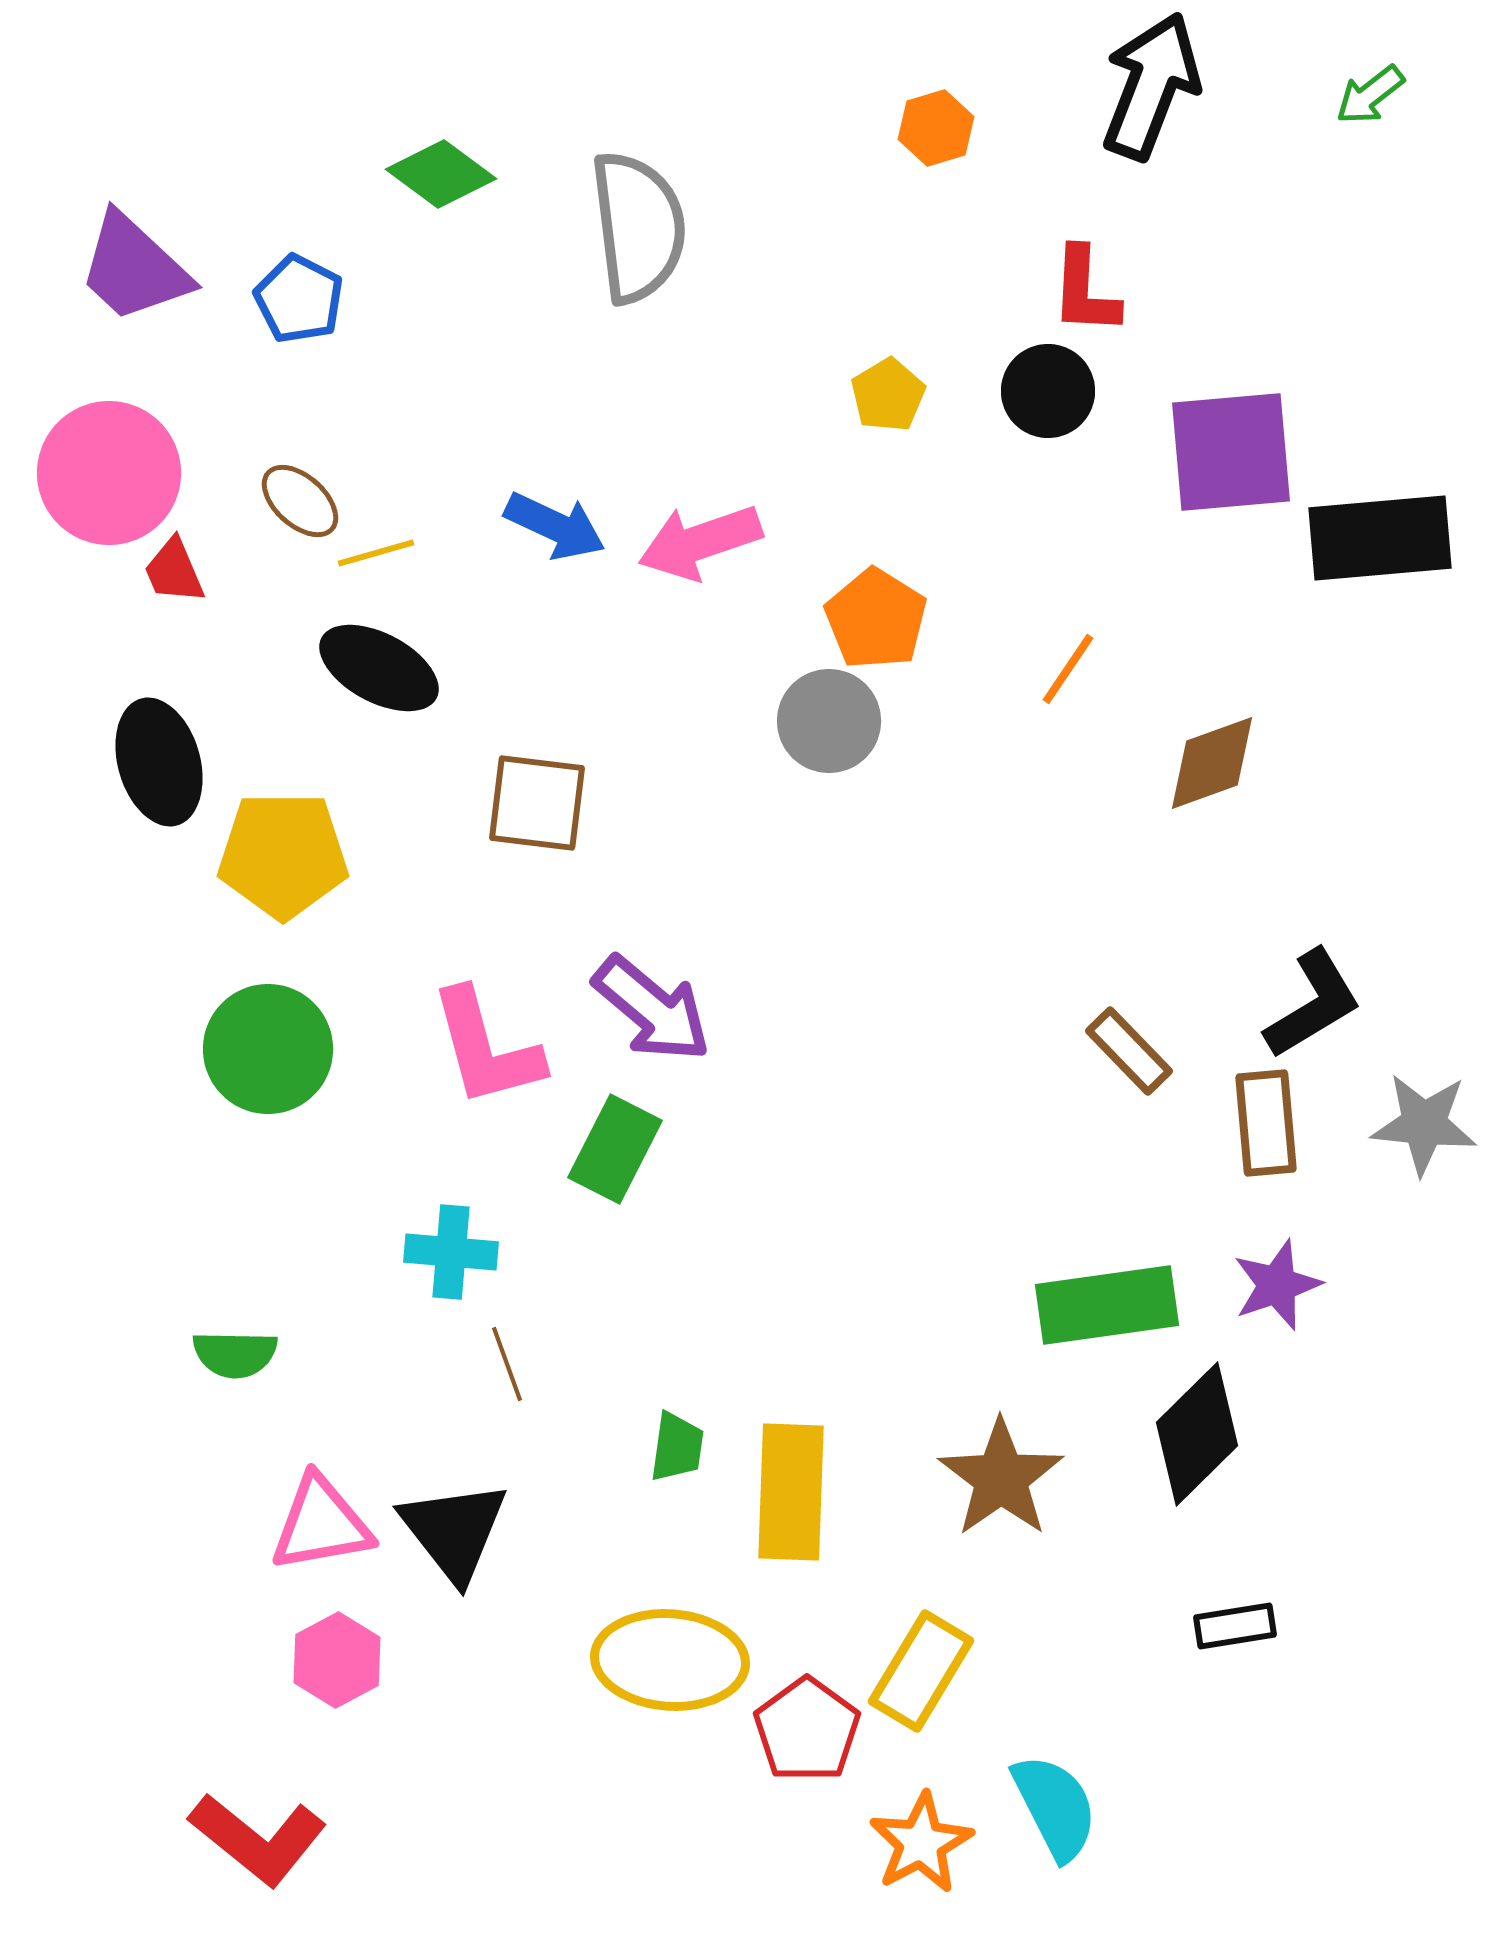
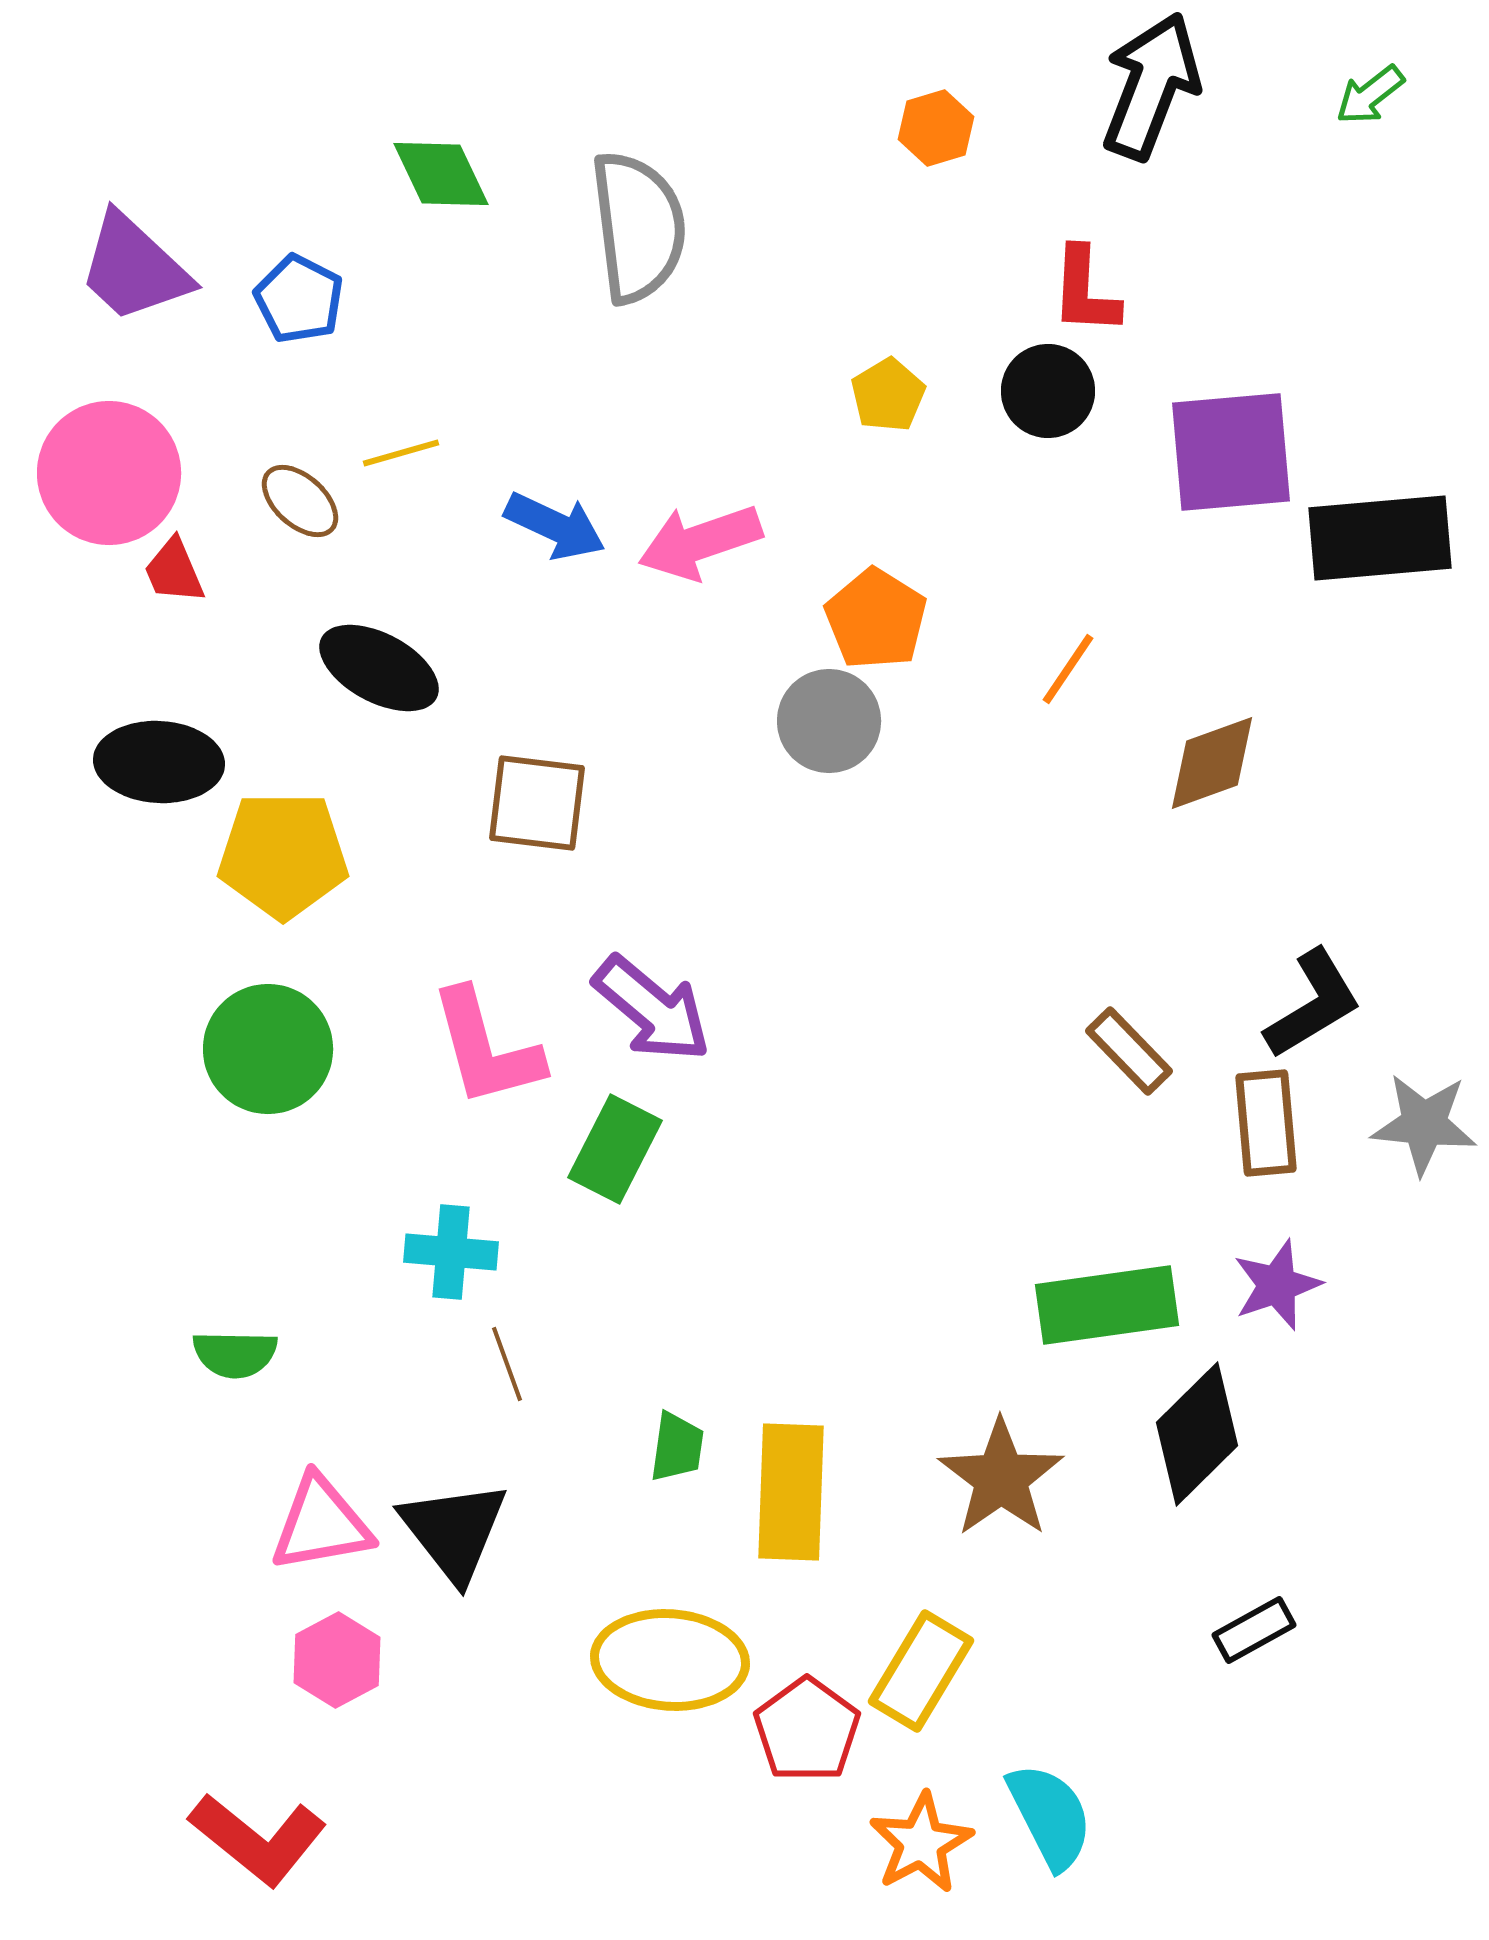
green diamond at (441, 174): rotated 28 degrees clockwise
yellow line at (376, 553): moved 25 px right, 100 px up
black ellipse at (159, 762): rotated 71 degrees counterclockwise
black rectangle at (1235, 1626): moved 19 px right, 4 px down; rotated 20 degrees counterclockwise
cyan semicircle at (1055, 1807): moved 5 px left, 9 px down
